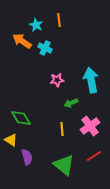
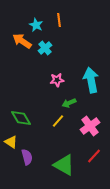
cyan cross: rotated 24 degrees clockwise
green arrow: moved 2 px left
yellow line: moved 4 px left, 8 px up; rotated 48 degrees clockwise
yellow triangle: moved 2 px down
red line: rotated 14 degrees counterclockwise
green triangle: rotated 10 degrees counterclockwise
